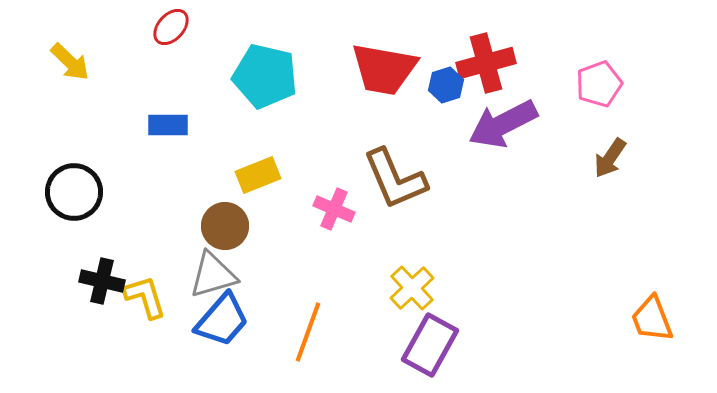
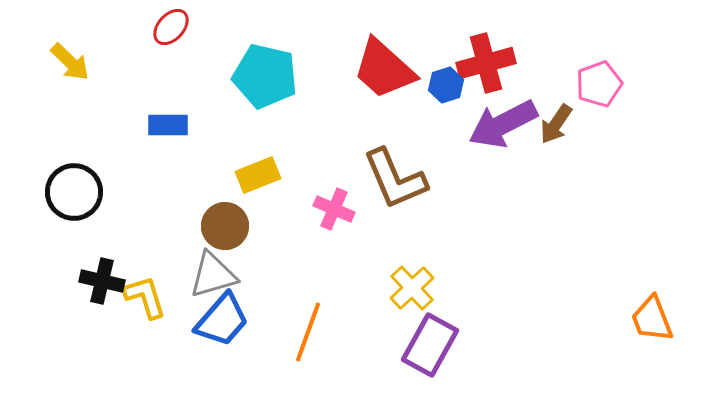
red trapezoid: rotated 32 degrees clockwise
brown arrow: moved 54 px left, 34 px up
